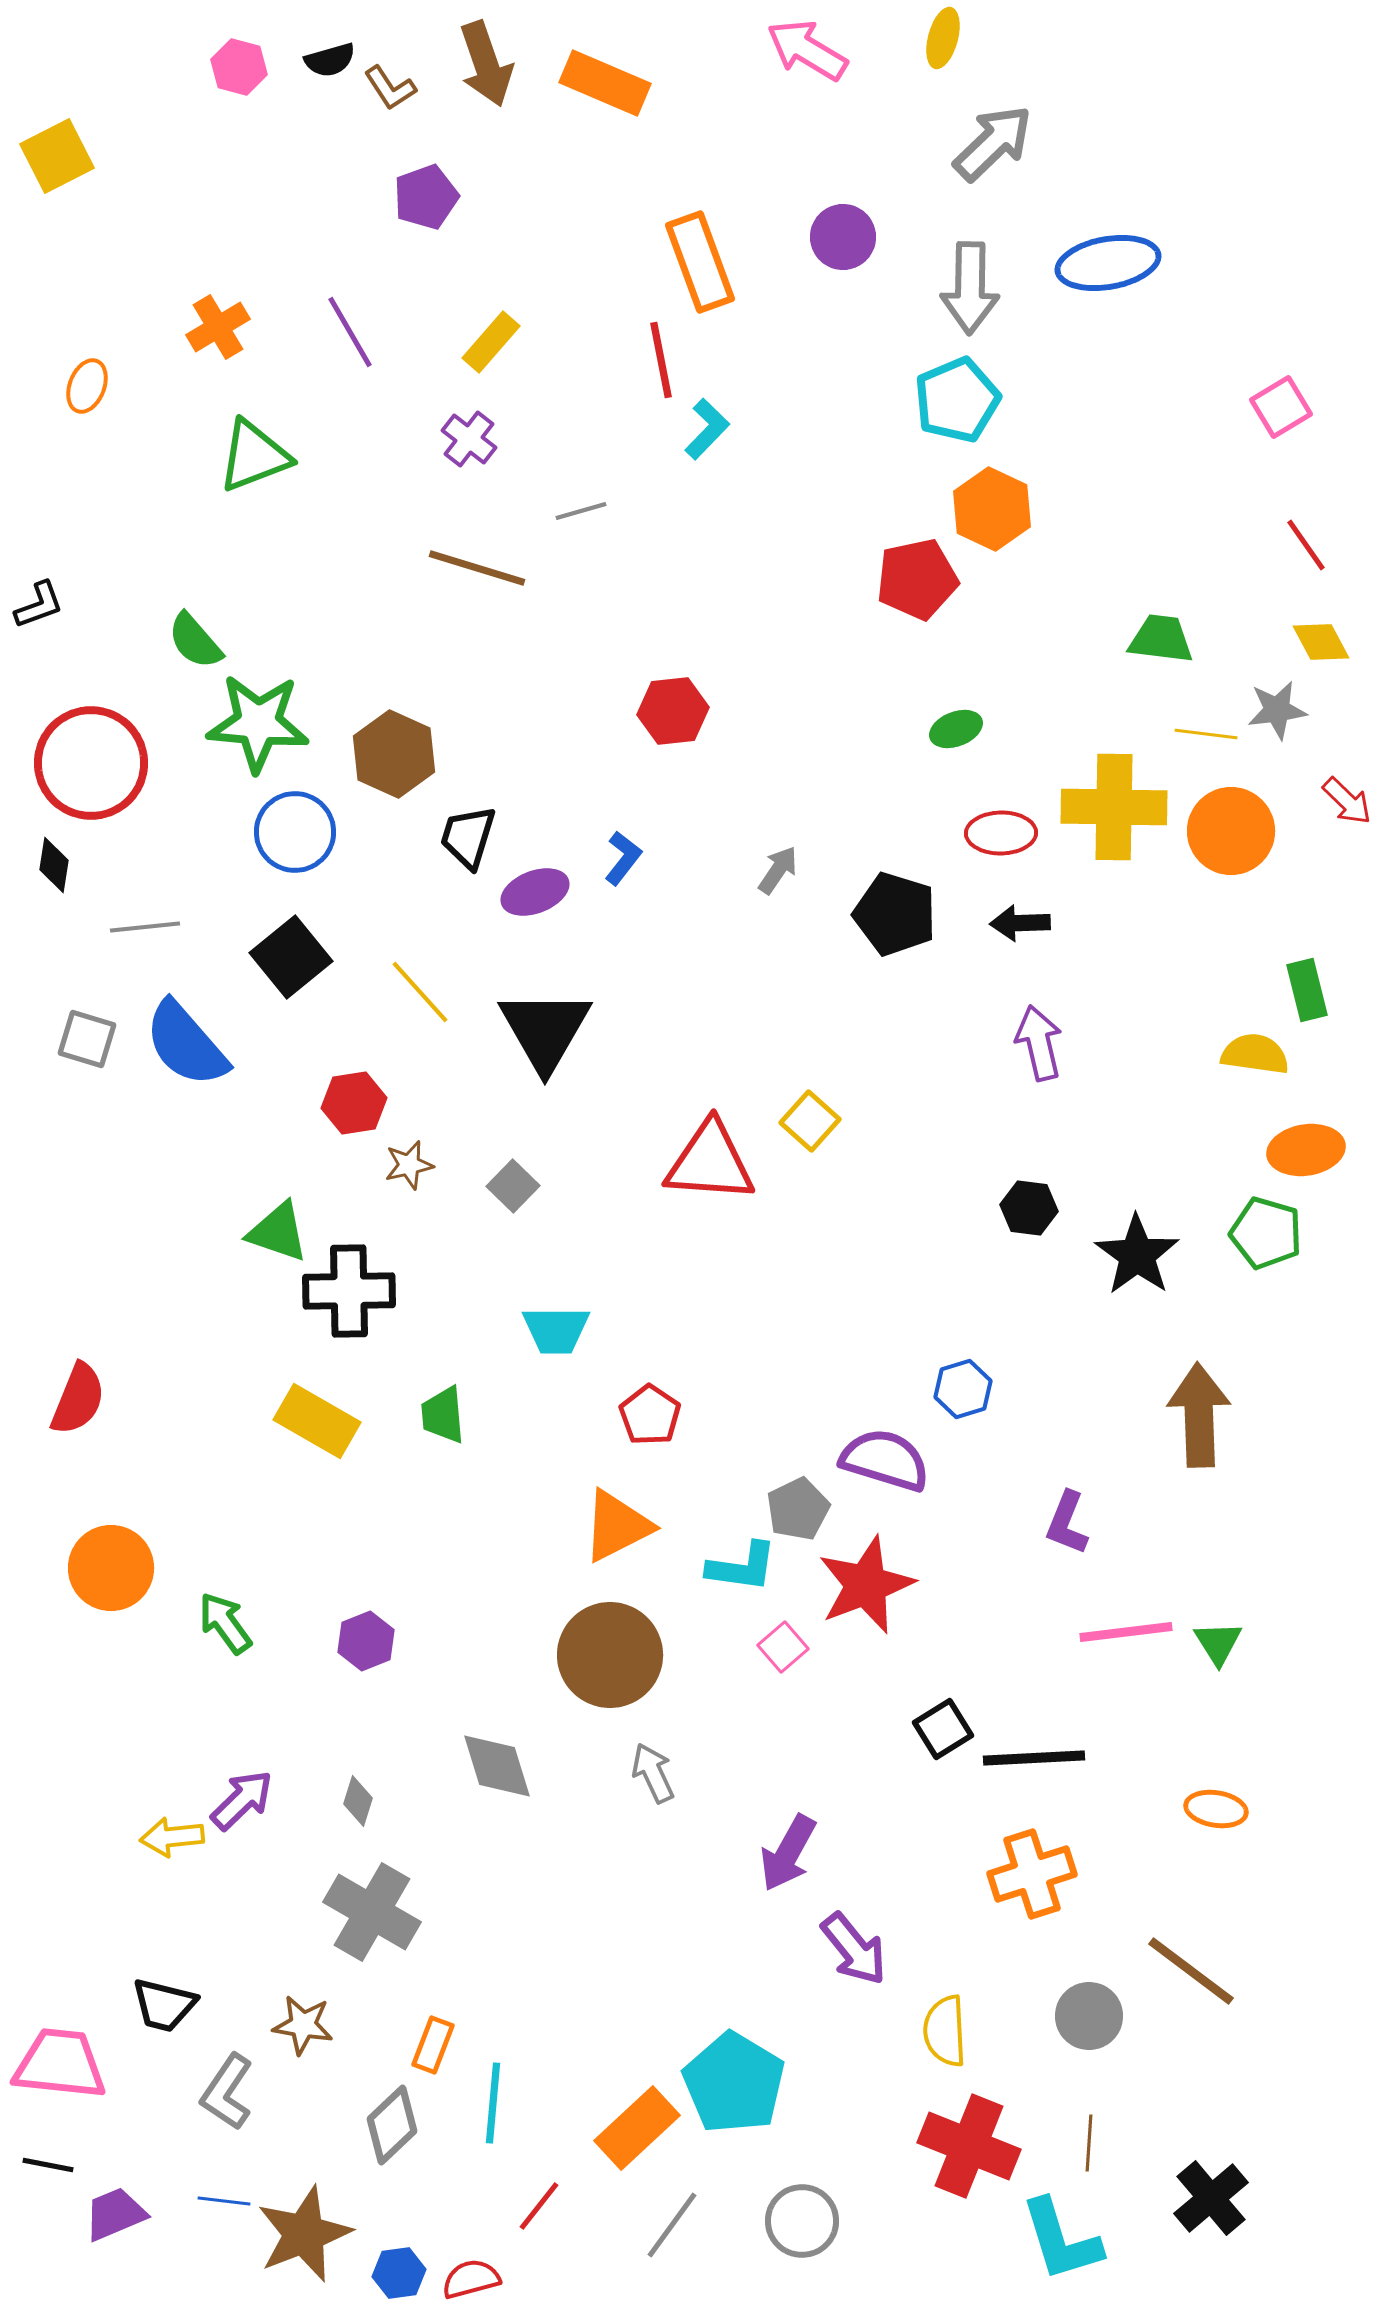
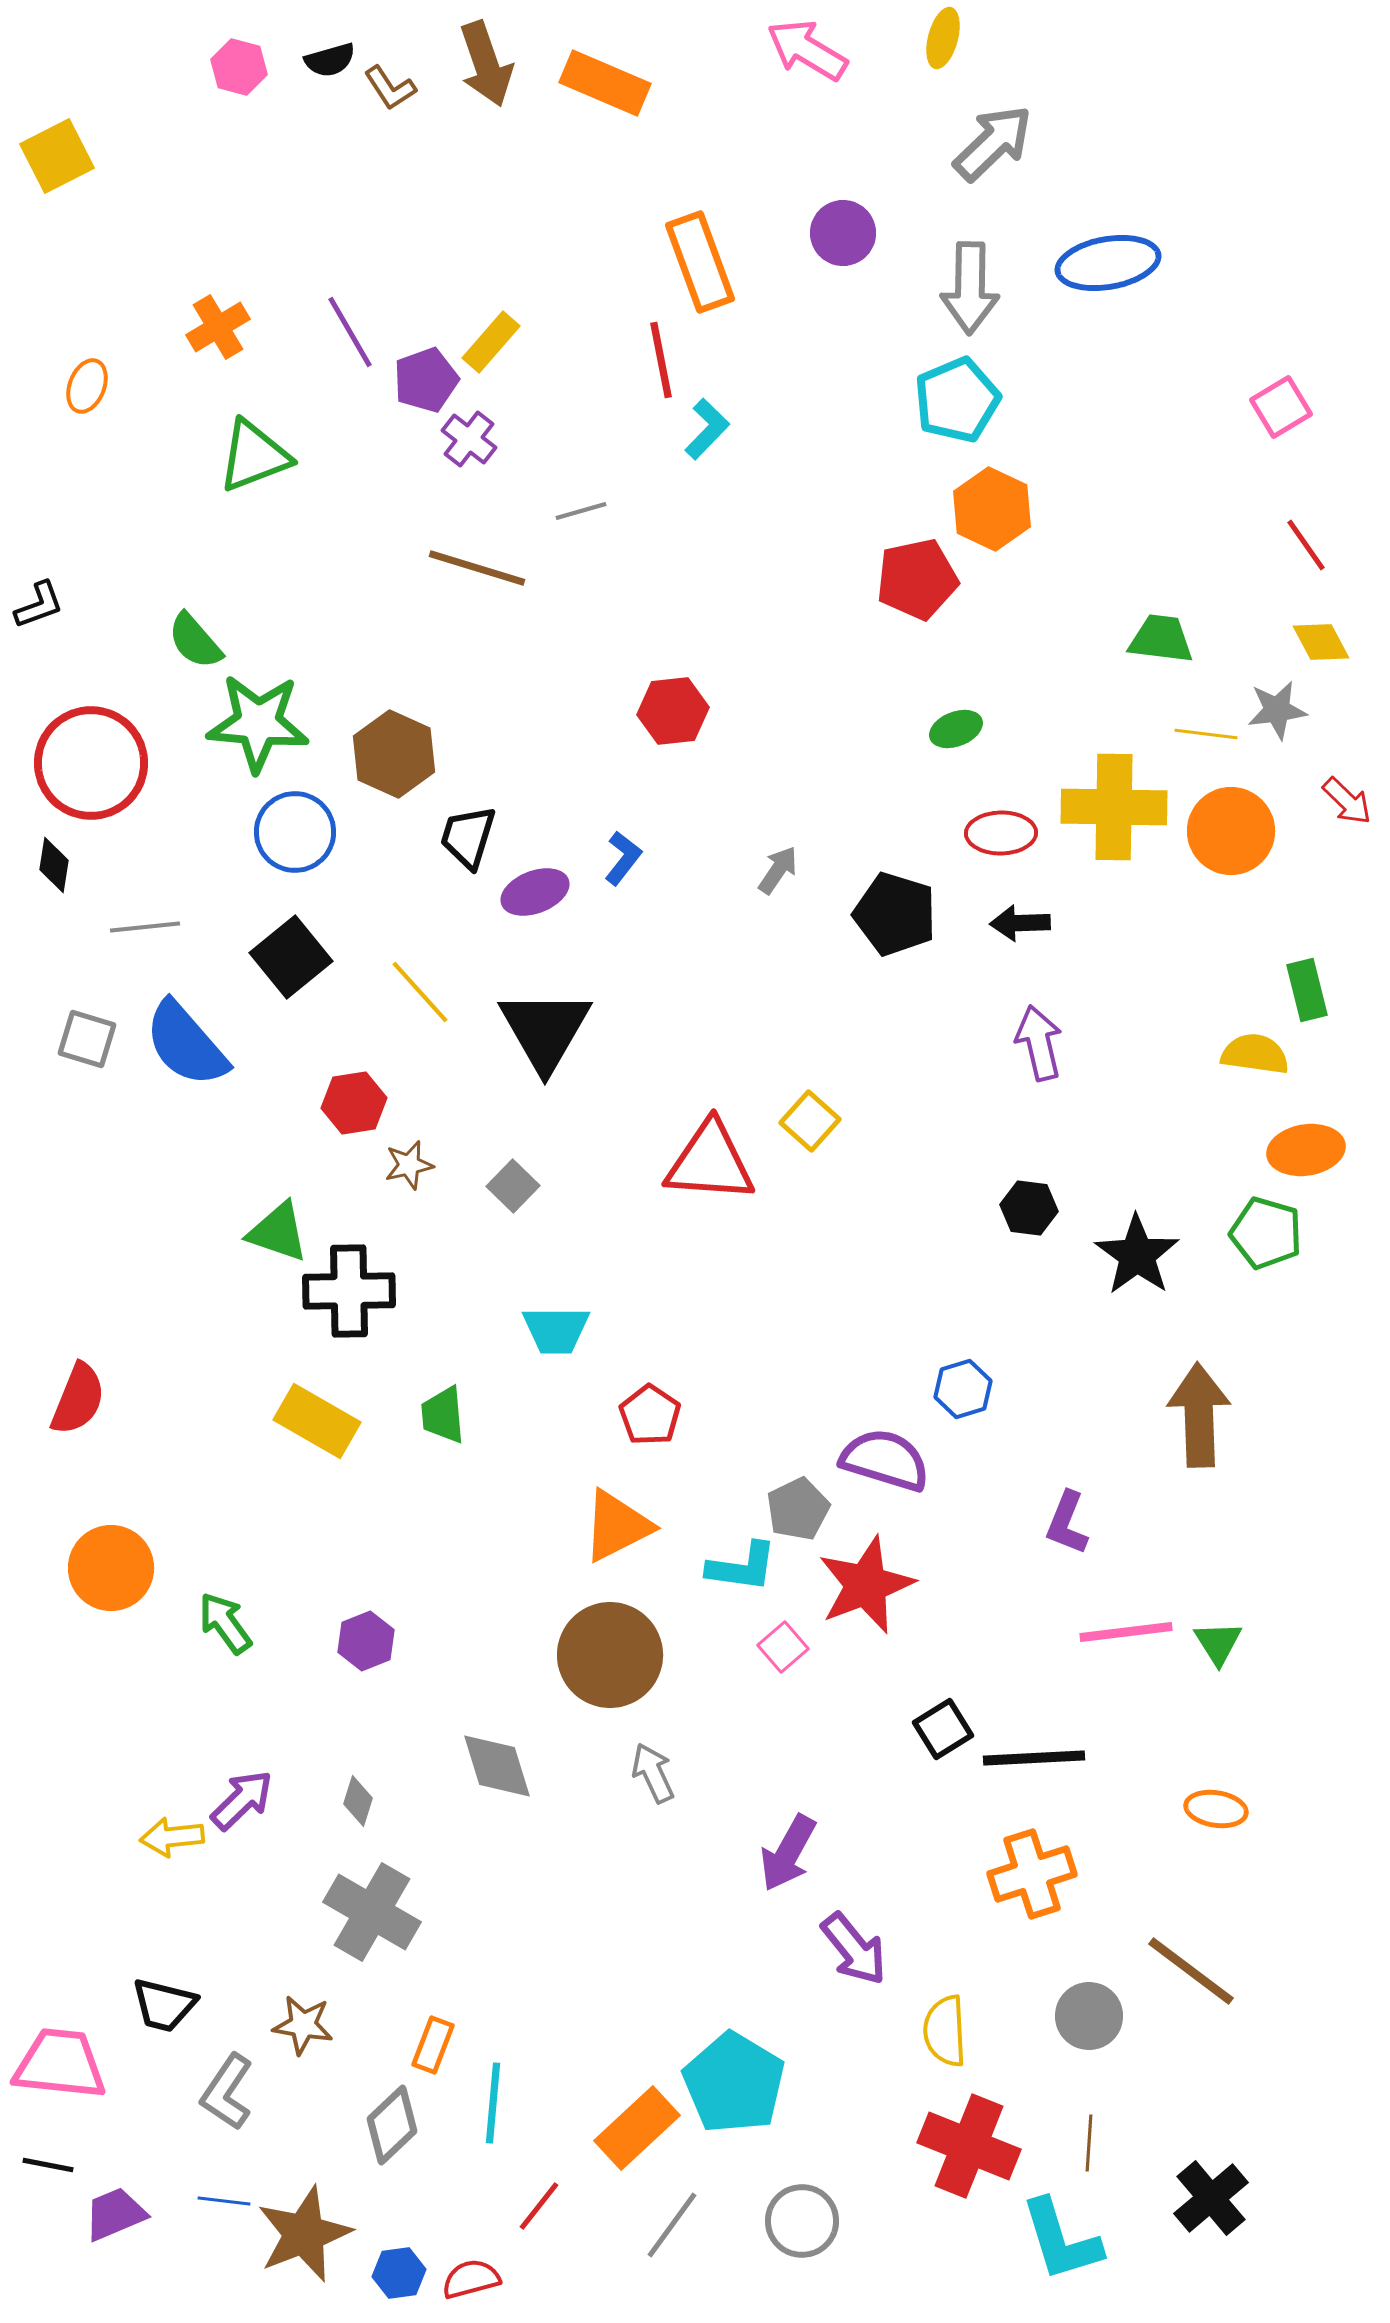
purple pentagon at (426, 197): moved 183 px down
purple circle at (843, 237): moved 4 px up
